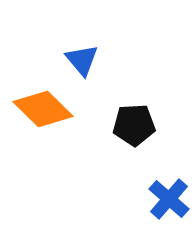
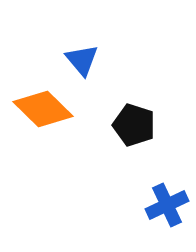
black pentagon: rotated 21 degrees clockwise
blue cross: moved 2 px left, 6 px down; rotated 24 degrees clockwise
